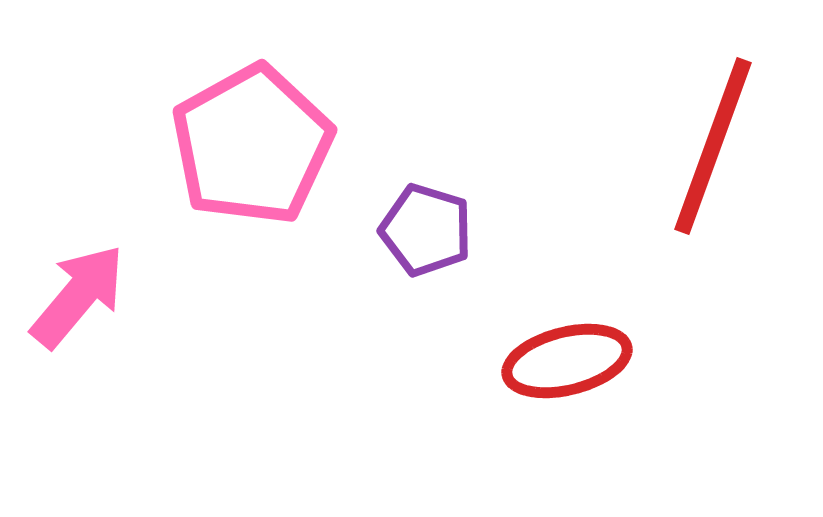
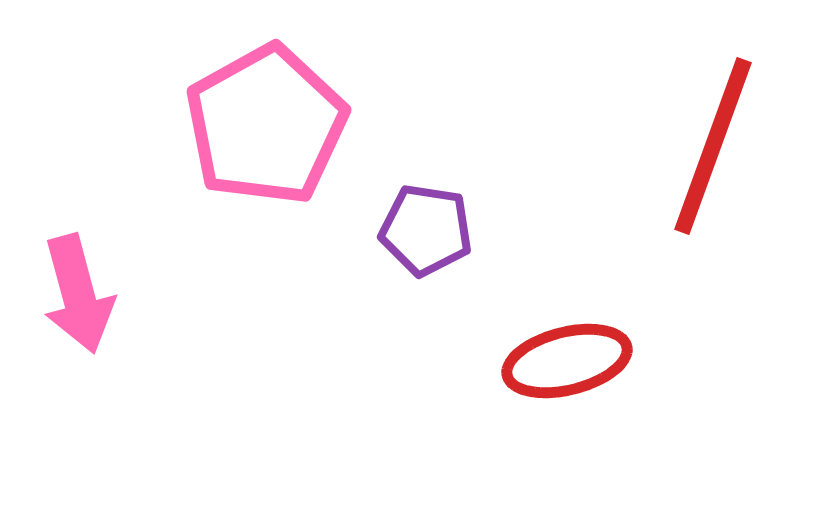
pink pentagon: moved 14 px right, 20 px up
purple pentagon: rotated 8 degrees counterclockwise
pink arrow: moved 2 px up; rotated 125 degrees clockwise
